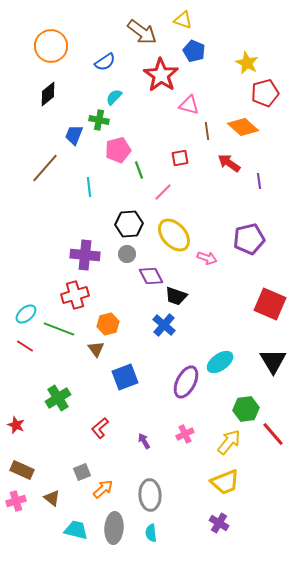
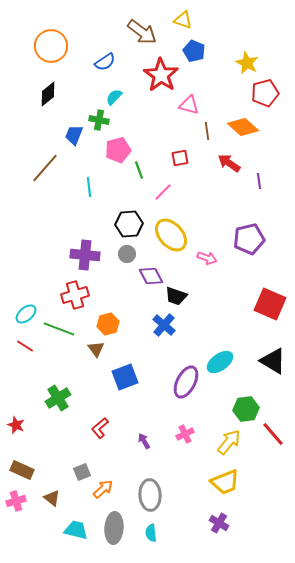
yellow ellipse at (174, 235): moved 3 px left
black triangle at (273, 361): rotated 28 degrees counterclockwise
